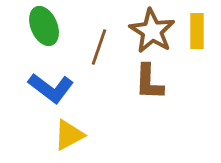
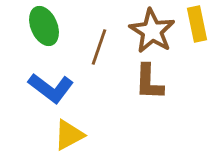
yellow rectangle: moved 7 px up; rotated 12 degrees counterclockwise
